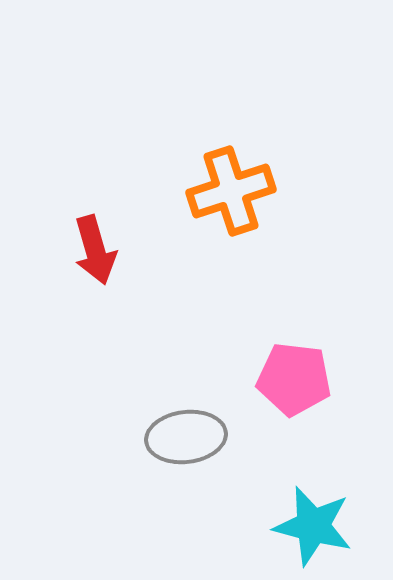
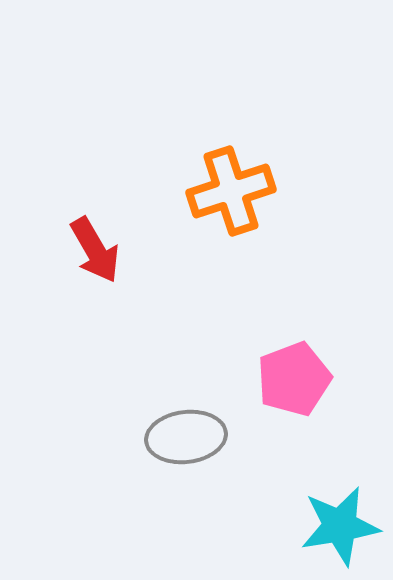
red arrow: rotated 14 degrees counterclockwise
pink pentagon: rotated 28 degrees counterclockwise
cyan star: moved 27 px right; rotated 24 degrees counterclockwise
